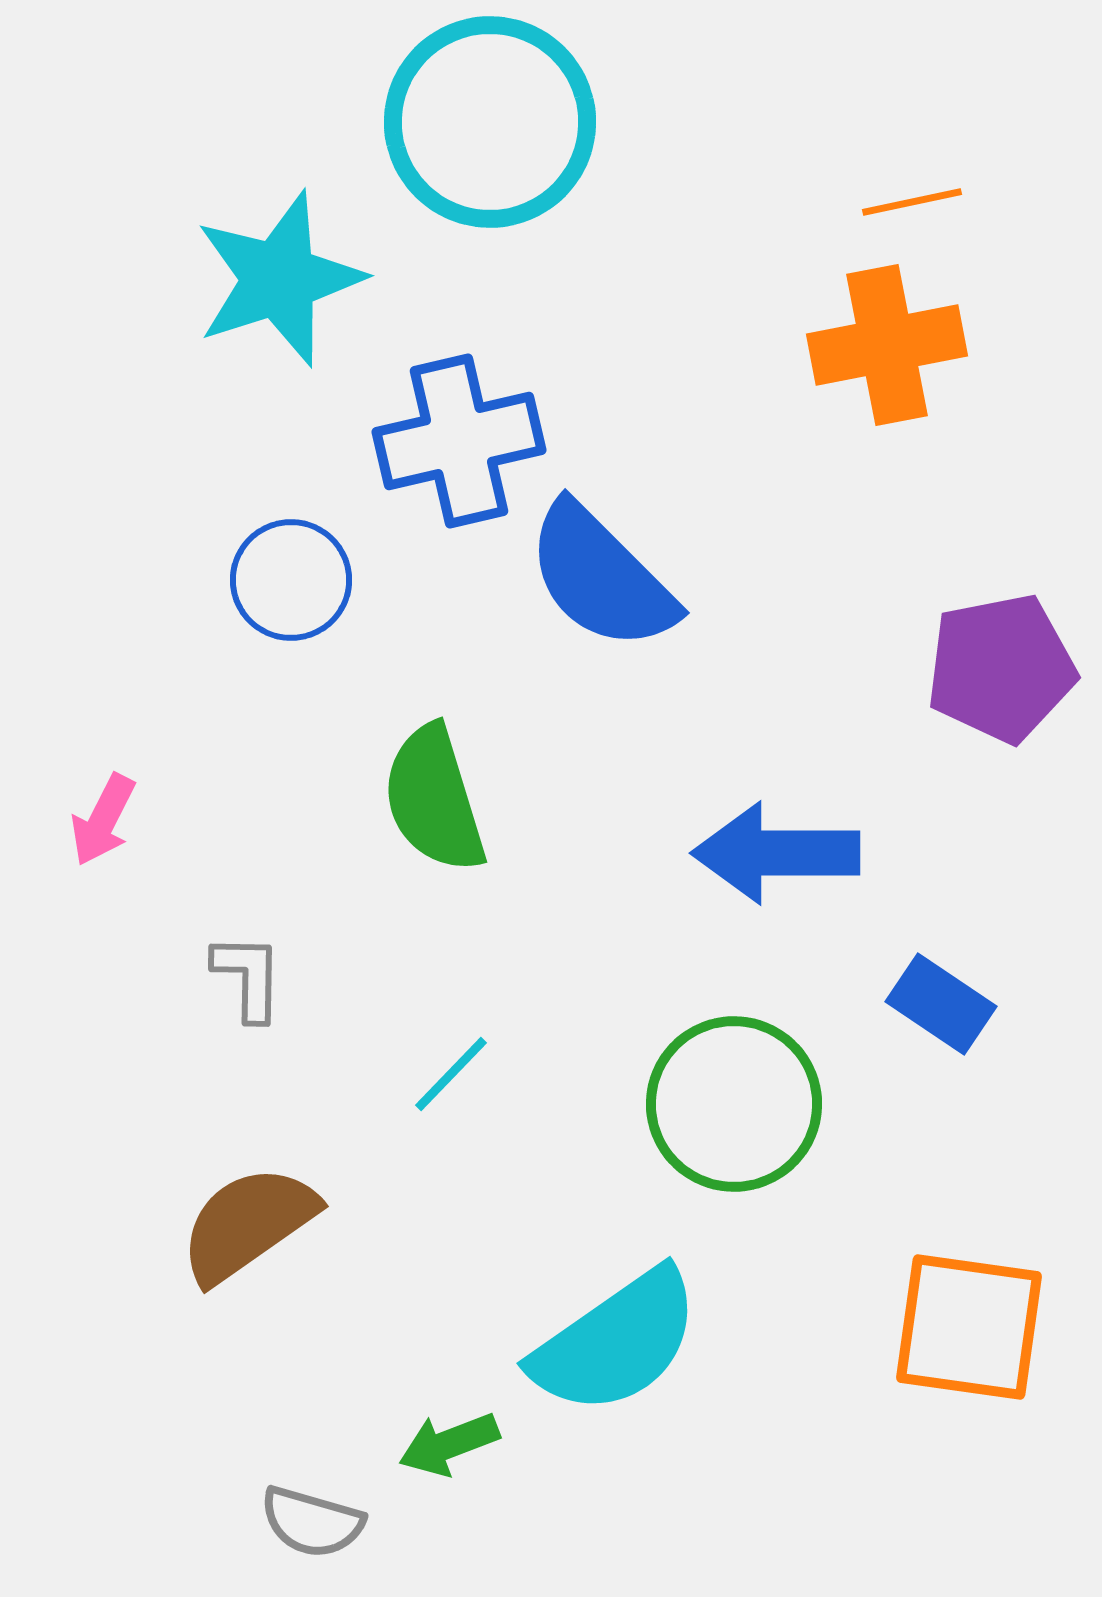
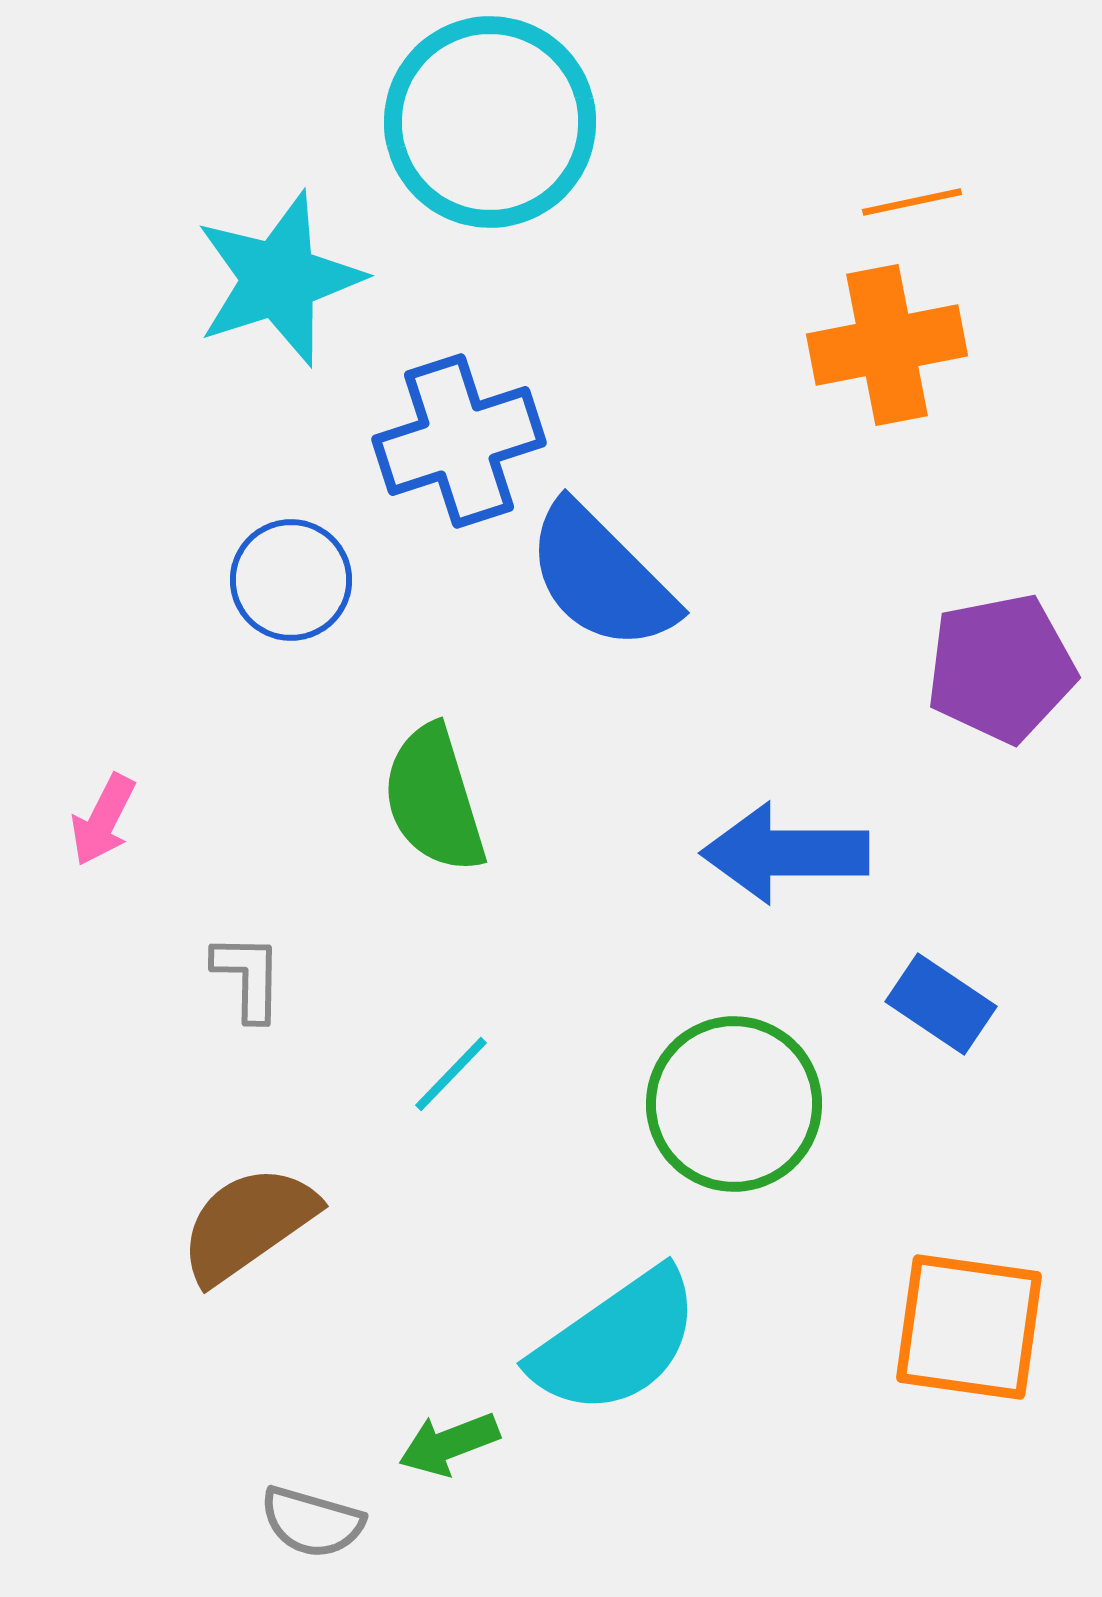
blue cross: rotated 5 degrees counterclockwise
blue arrow: moved 9 px right
